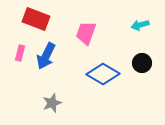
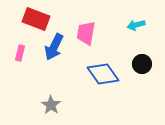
cyan arrow: moved 4 px left
pink trapezoid: rotated 10 degrees counterclockwise
blue arrow: moved 8 px right, 9 px up
black circle: moved 1 px down
blue diamond: rotated 24 degrees clockwise
gray star: moved 1 px left, 2 px down; rotated 18 degrees counterclockwise
